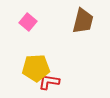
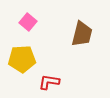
brown trapezoid: moved 1 px left, 13 px down
yellow pentagon: moved 14 px left, 9 px up
